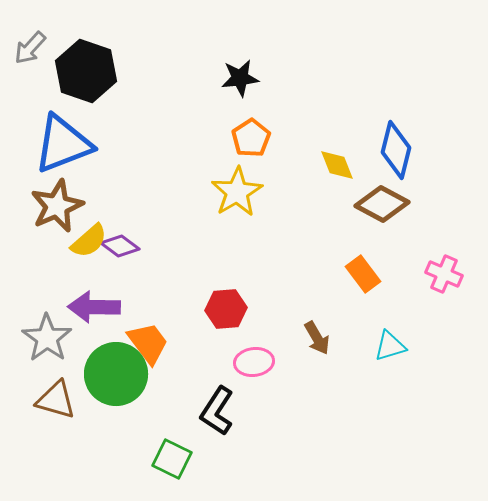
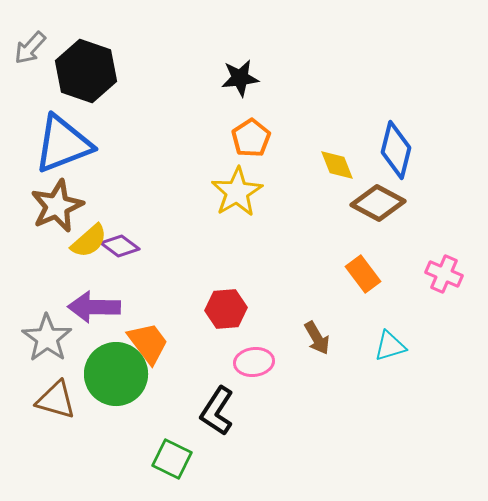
brown diamond: moved 4 px left, 1 px up
